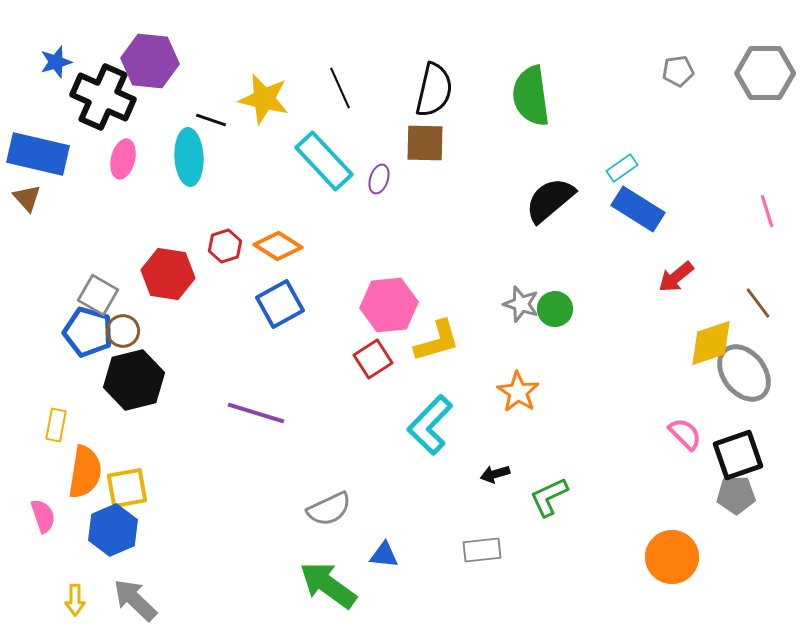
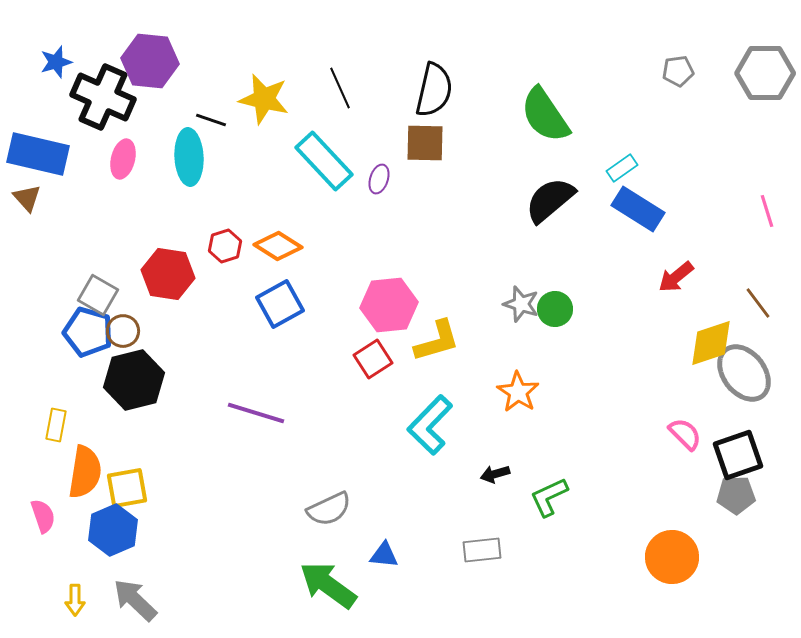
green semicircle at (531, 96): moved 14 px right, 19 px down; rotated 26 degrees counterclockwise
